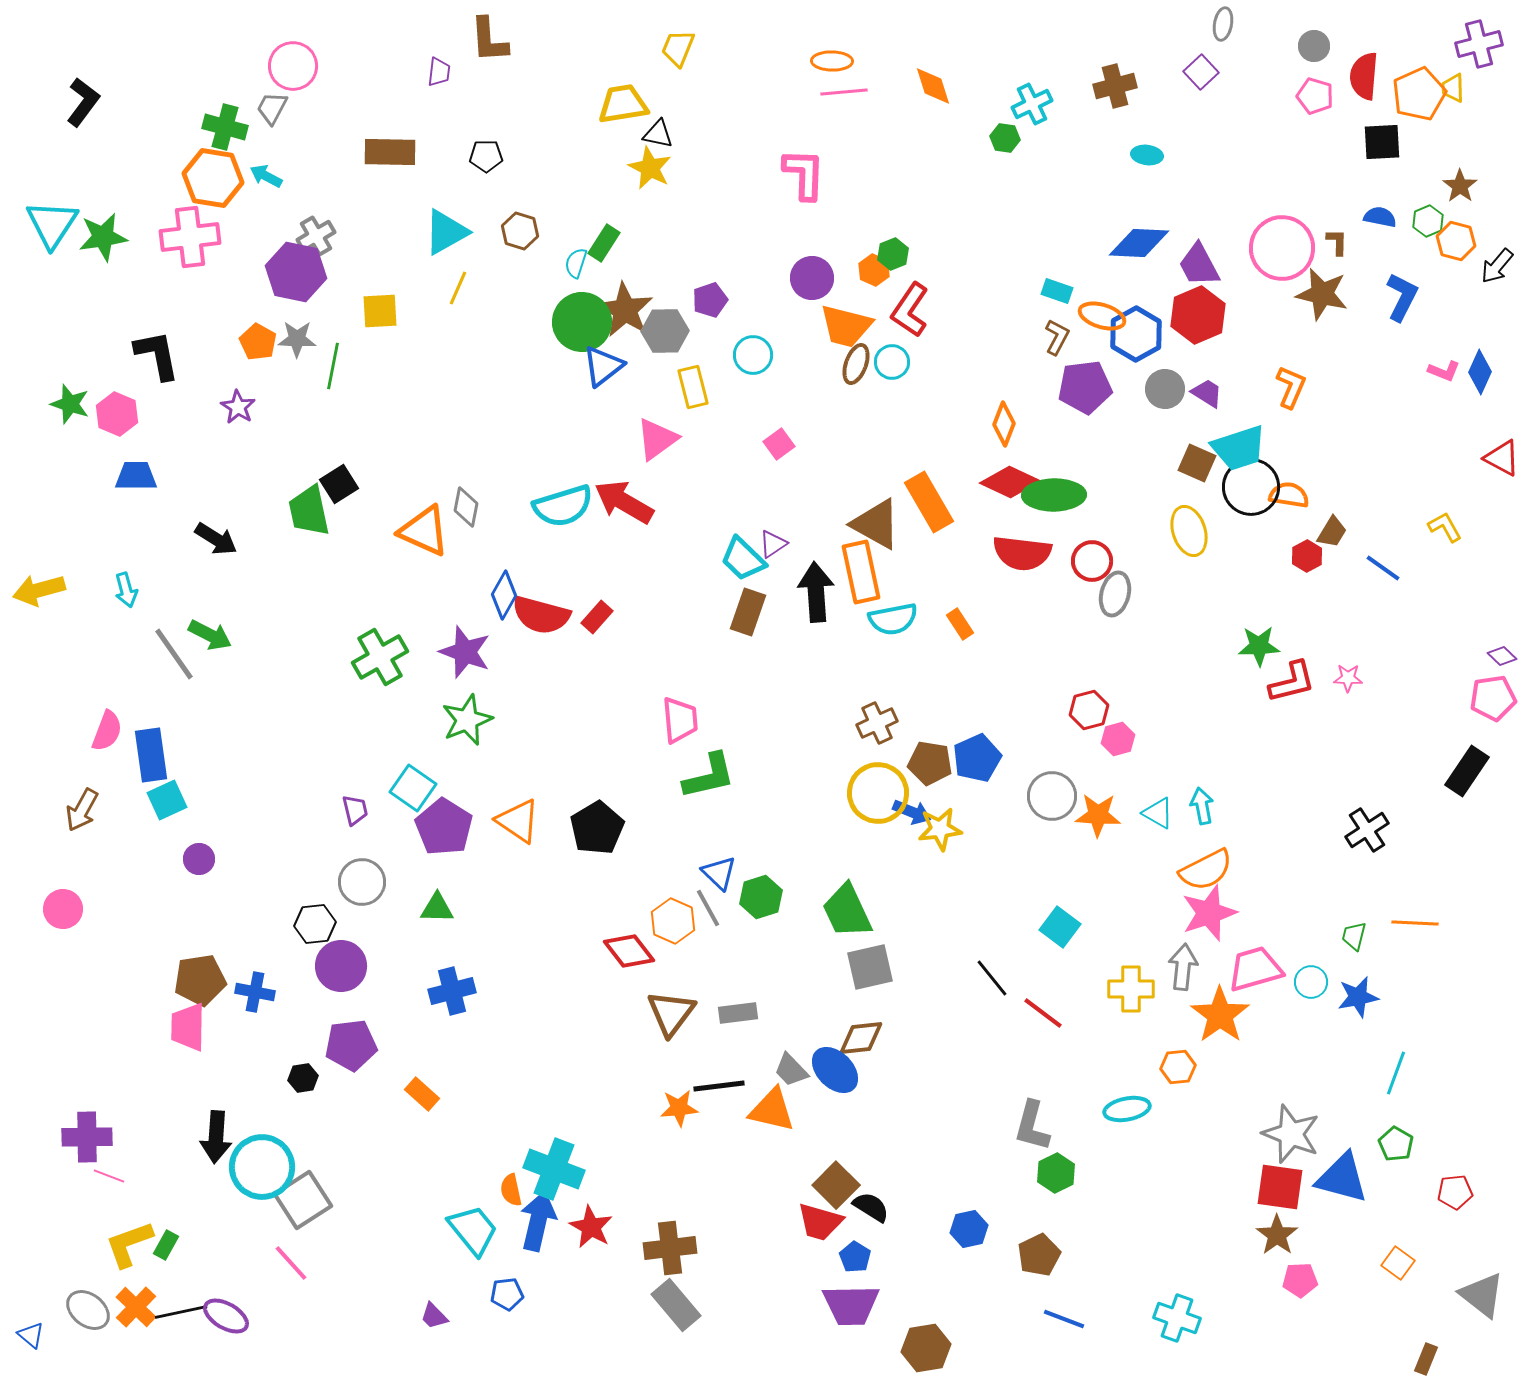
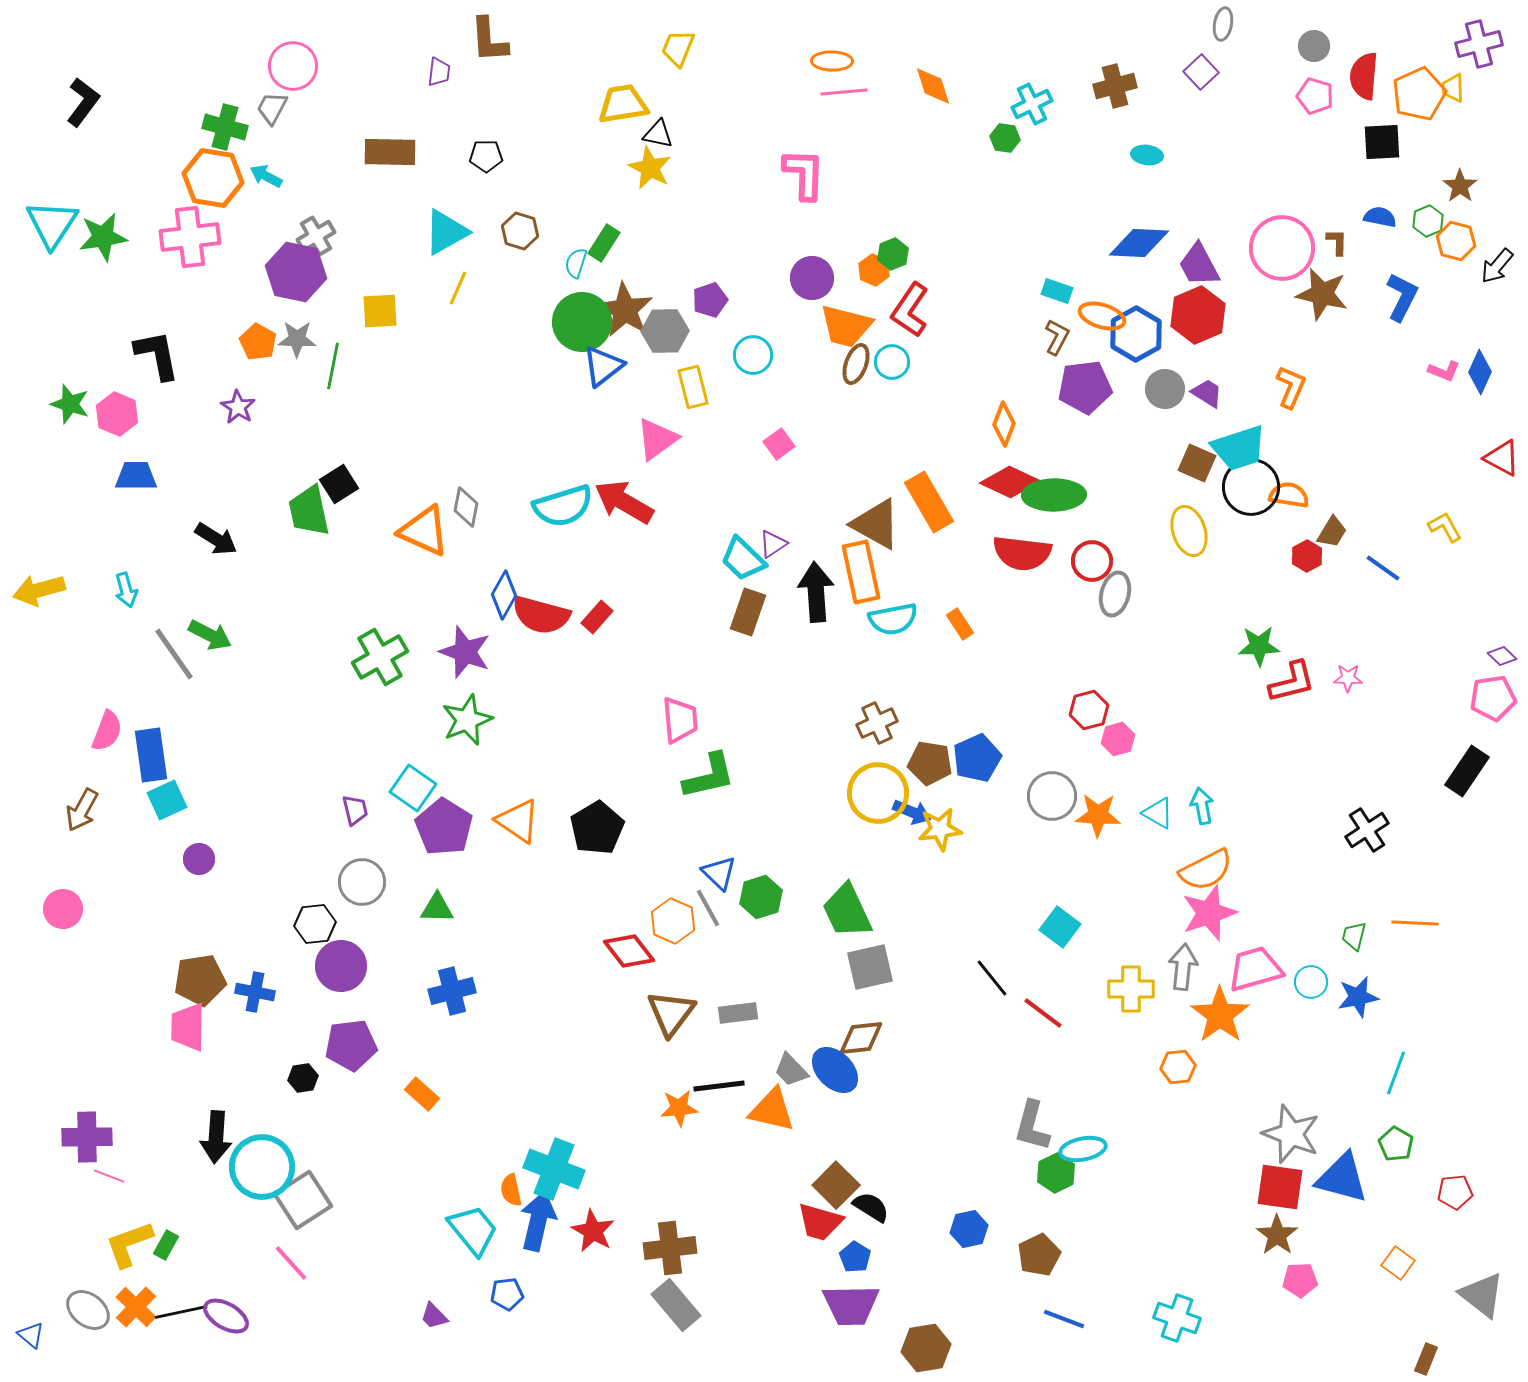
cyan ellipse at (1127, 1109): moved 44 px left, 40 px down
red star at (591, 1227): moved 2 px right, 4 px down
